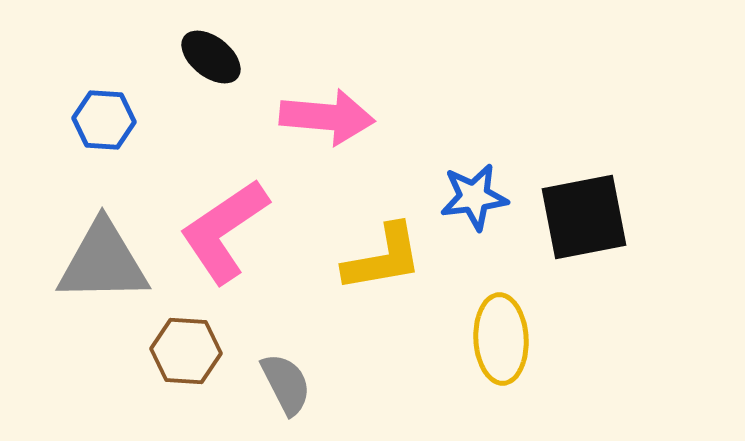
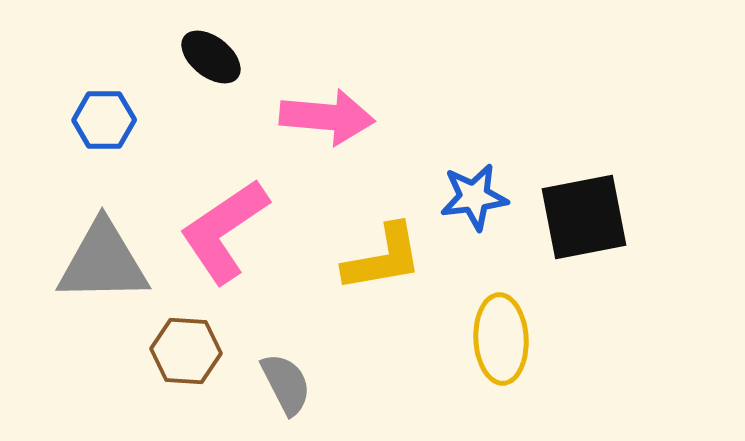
blue hexagon: rotated 4 degrees counterclockwise
